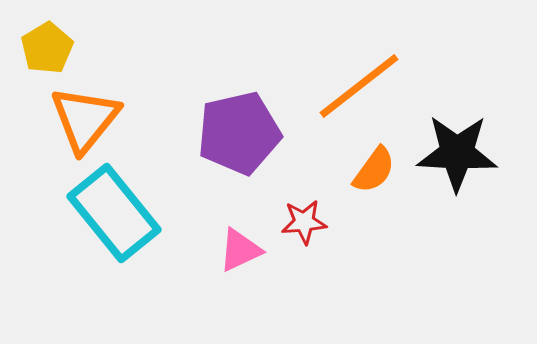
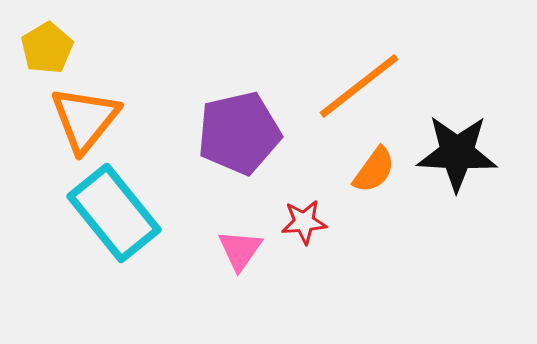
pink triangle: rotated 30 degrees counterclockwise
